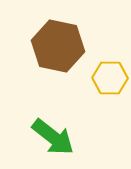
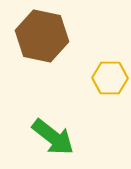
brown hexagon: moved 16 px left, 10 px up
